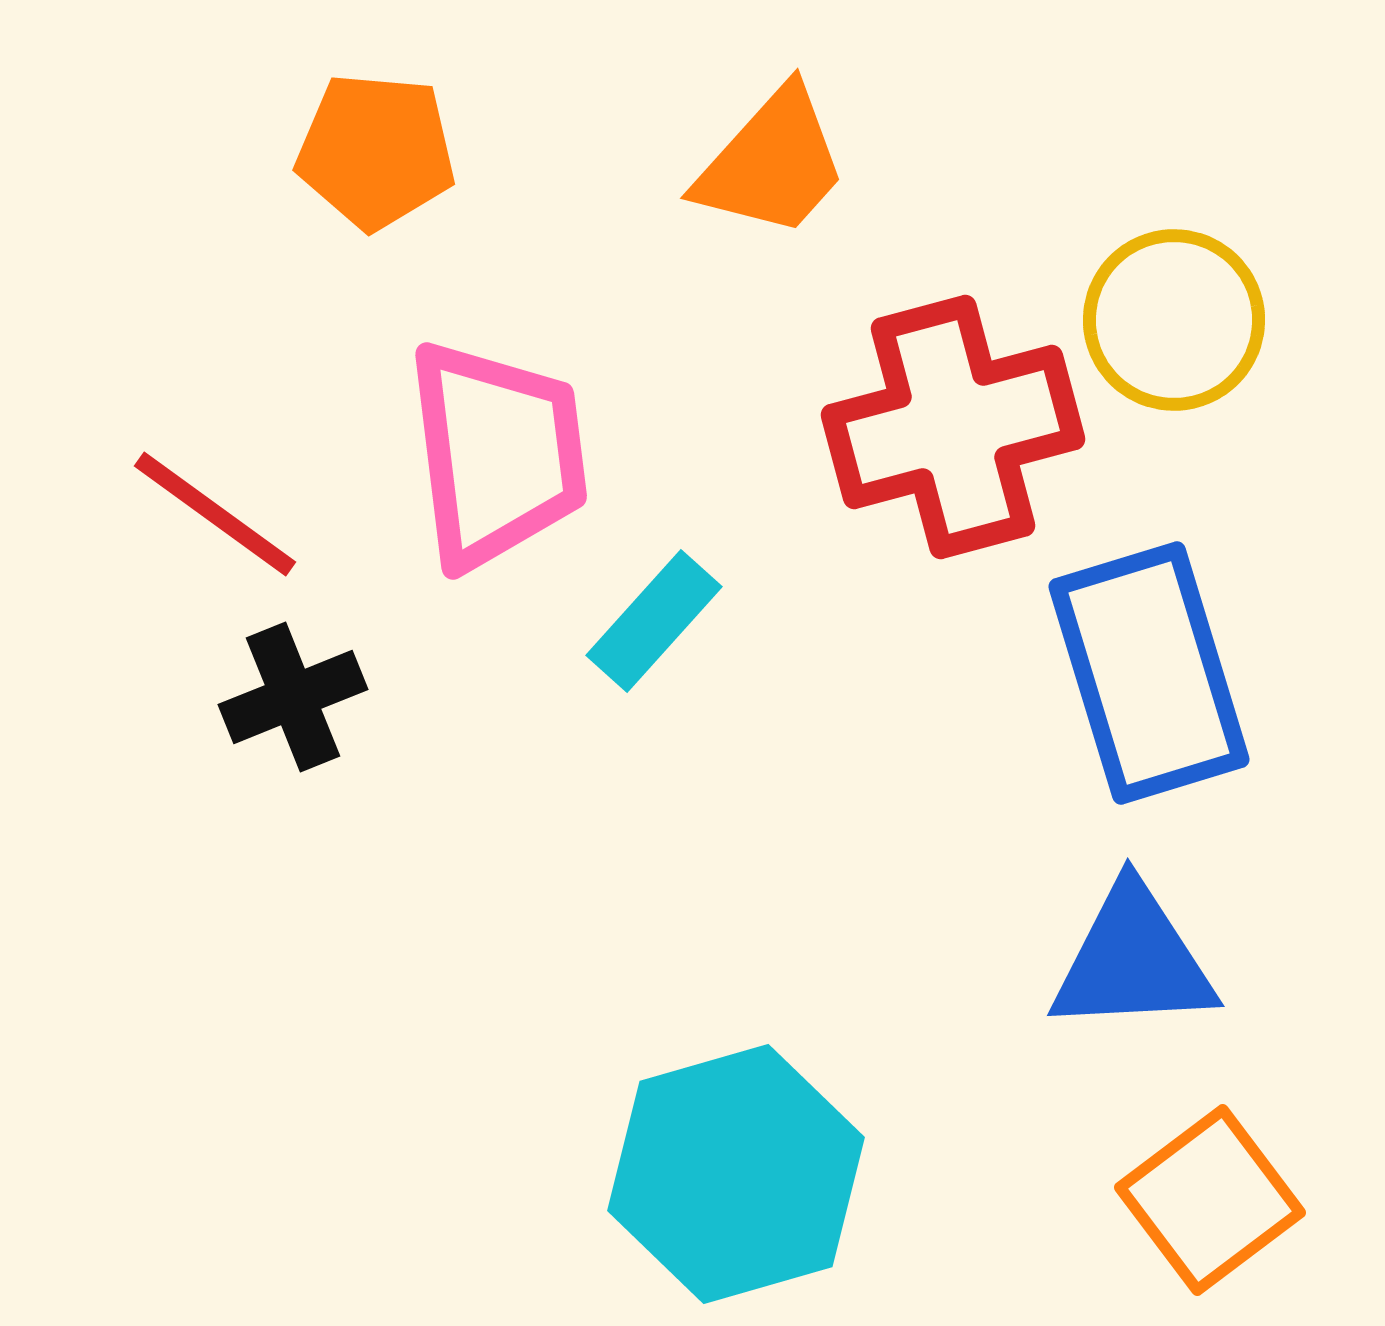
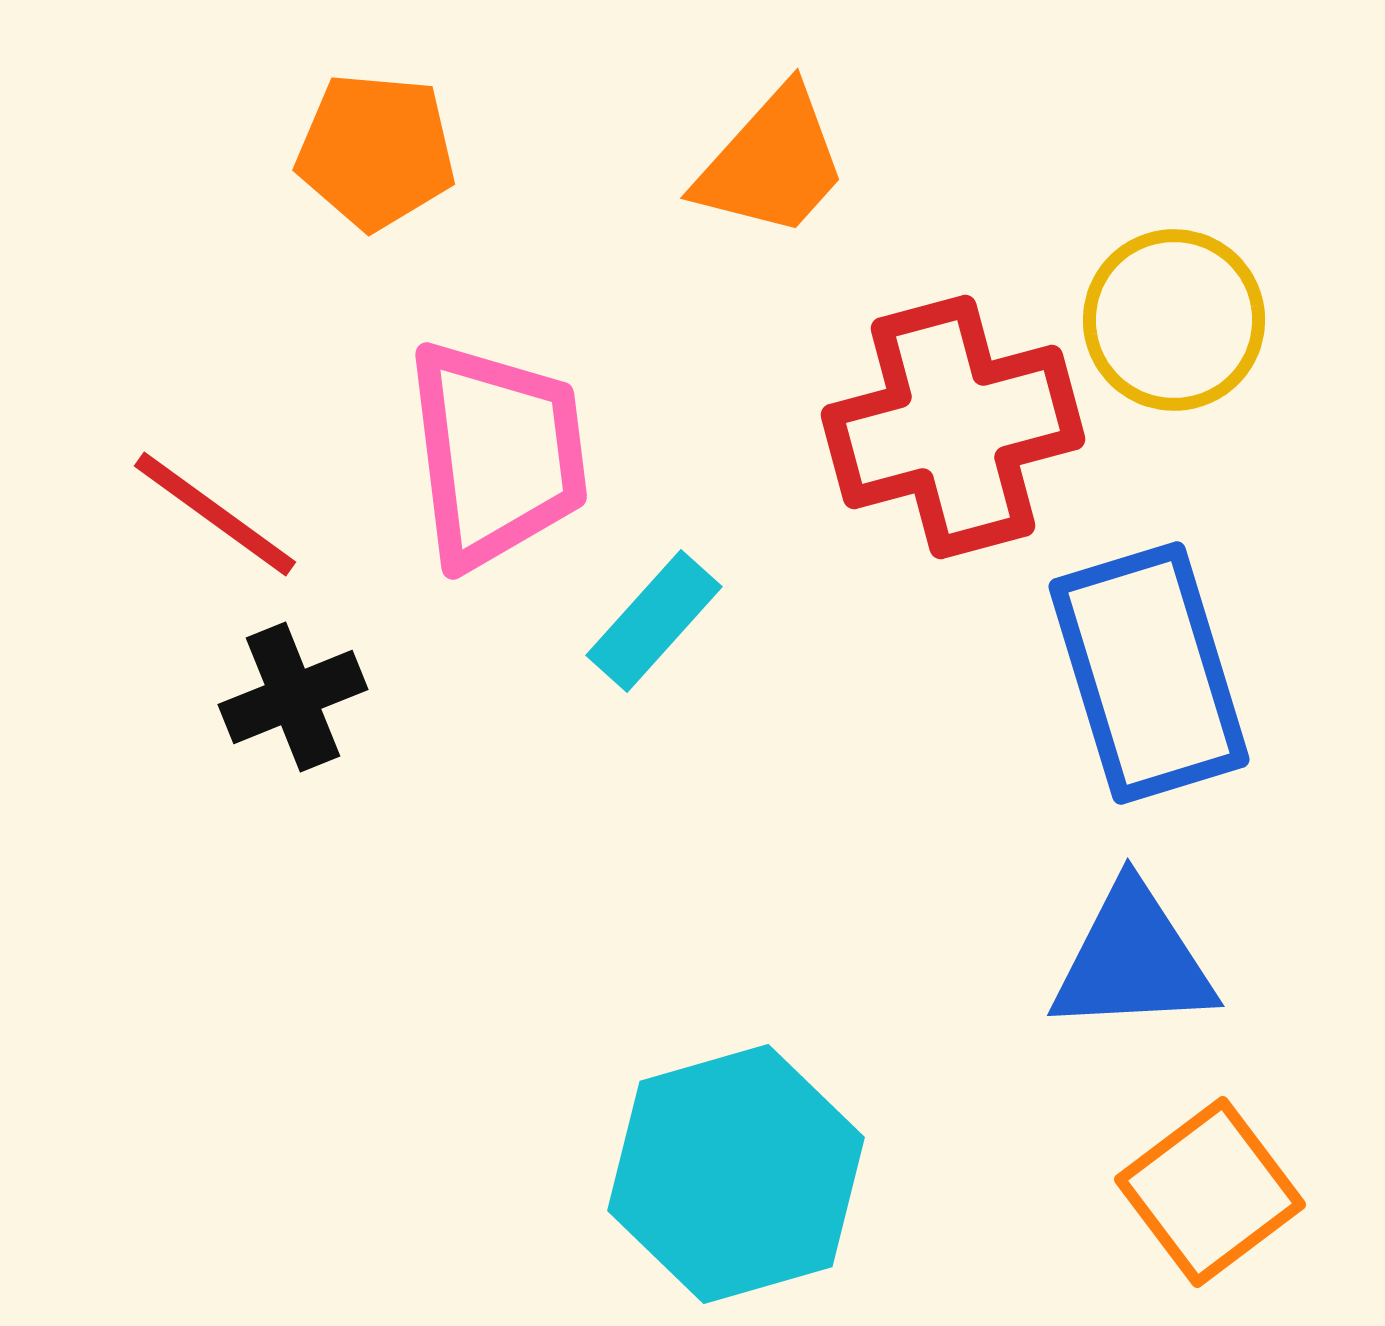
orange square: moved 8 px up
